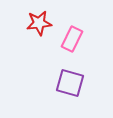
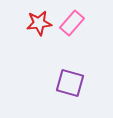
pink rectangle: moved 16 px up; rotated 15 degrees clockwise
